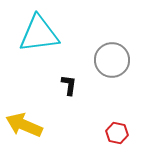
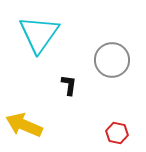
cyan triangle: rotated 48 degrees counterclockwise
